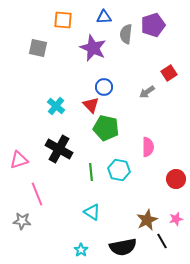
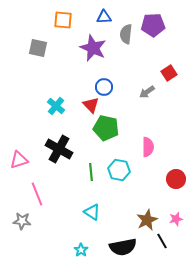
purple pentagon: rotated 15 degrees clockwise
